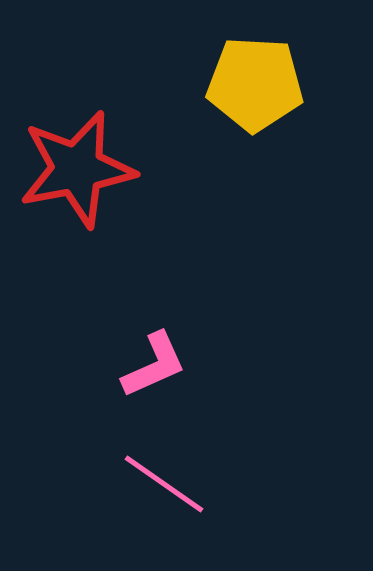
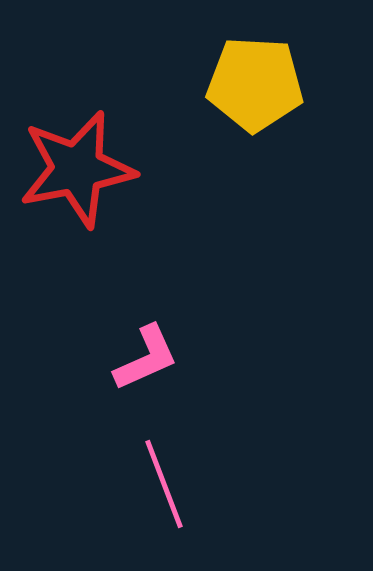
pink L-shape: moved 8 px left, 7 px up
pink line: rotated 34 degrees clockwise
